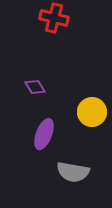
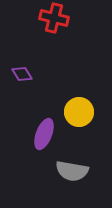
purple diamond: moved 13 px left, 13 px up
yellow circle: moved 13 px left
gray semicircle: moved 1 px left, 1 px up
